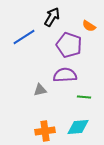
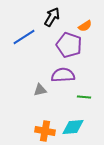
orange semicircle: moved 4 px left; rotated 64 degrees counterclockwise
purple semicircle: moved 2 px left
cyan diamond: moved 5 px left
orange cross: rotated 18 degrees clockwise
